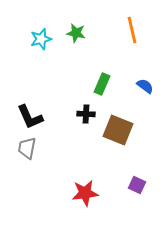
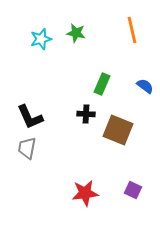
purple square: moved 4 px left, 5 px down
